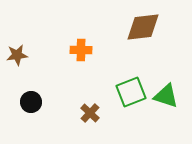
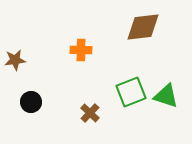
brown star: moved 2 px left, 5 px down
